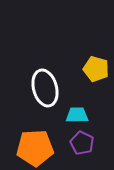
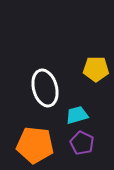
yellow pentagon: rotated 15 degrees counterclockwise
cyan trapezoid: rotated 15 degrees counterclockwise
orange pentagon: moved 3 px up; rotated 9 degrees clockwise
